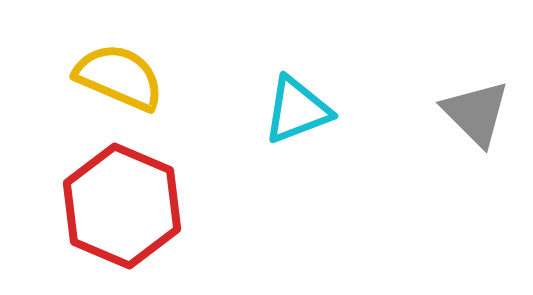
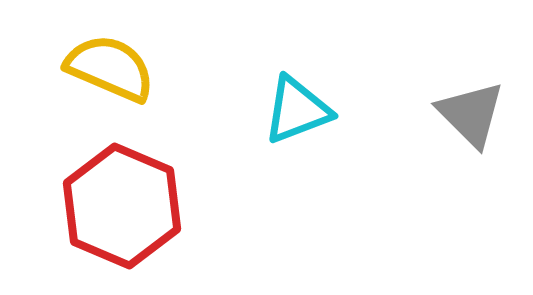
yellow semicircle: moved 9 px left, 9 px up
gray triangle: moved 5 px left, 1 px down
